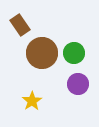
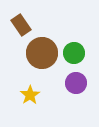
brown rectangle: moved 1 px right
purple circle: moved 2 px left, 1 px up
yellow star: moved 2 px left, 6 px up
